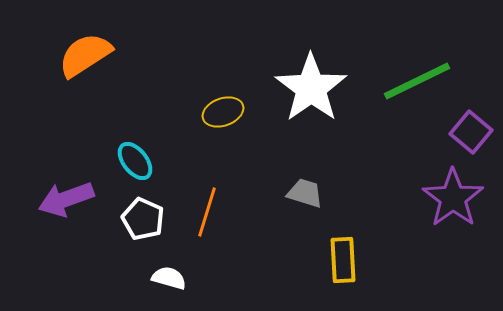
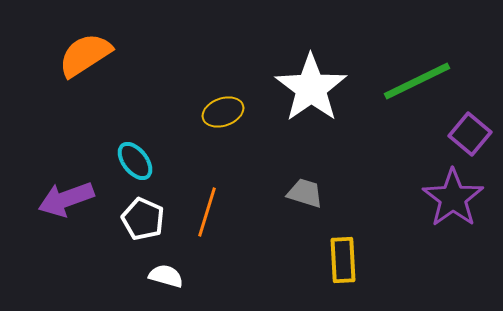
purple square: moved 1 px left, 2 px down
white semicircle: moved 3 px left, 2 px up
